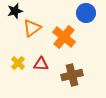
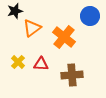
blue circle: moved 4 px right, 3 px down
yellow cross: moved 1 px up
brown cross: rotated 10 degrees clockwise
